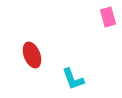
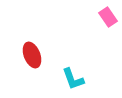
pink rectangle: rotated 18 degrees counterclockwise
